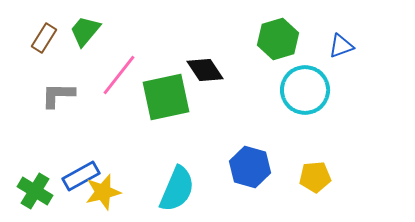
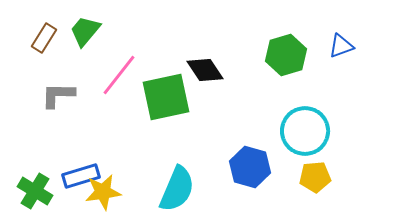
green hexagon: moved 8 px right, 16 px down
cyan circle: moved 41 px down
blue rectangle: rotated 12 degrees clockwise
yellow star: rotated 6 degrees clockwise
